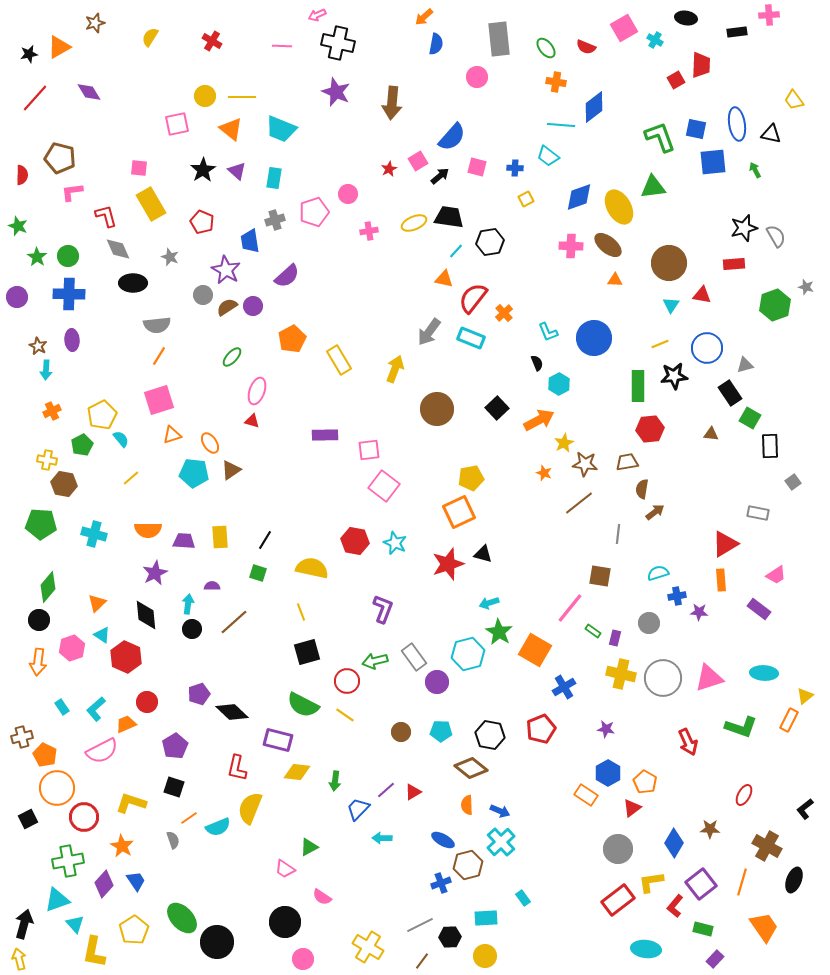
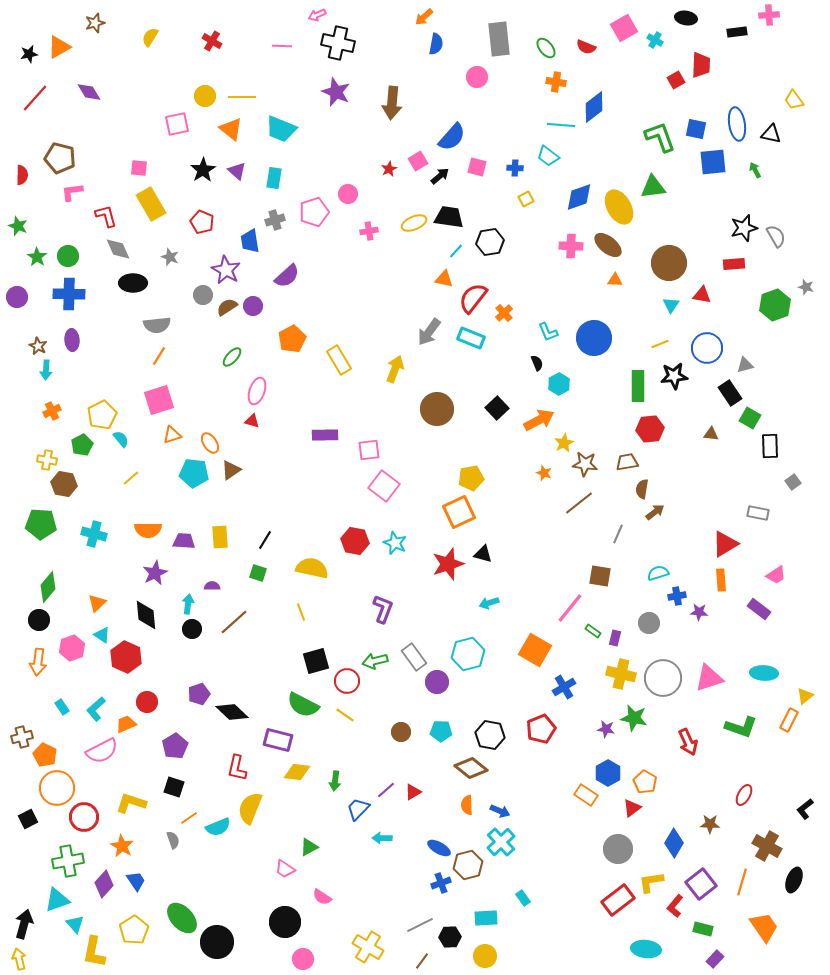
gray line at (618, 534): rotated 18 degrees clockwise
green star at (499, 632): moved 135 px right, 86 px down; rotated 20 degrees counterclockwise
black square at (307, 652): moved 9 px right, 9 px down
brown star at (710, 829): moved 5 px up
blue ellipse at (443, 840): moved 4 px left, 8 px down
